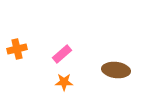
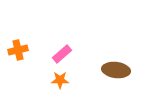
orange cross: moved 1 px right, 1 px down
orange star: moved 4 px left, 2 px up
